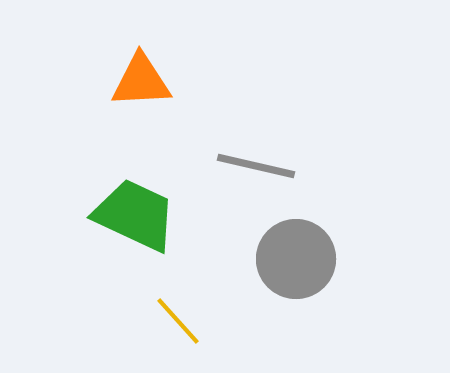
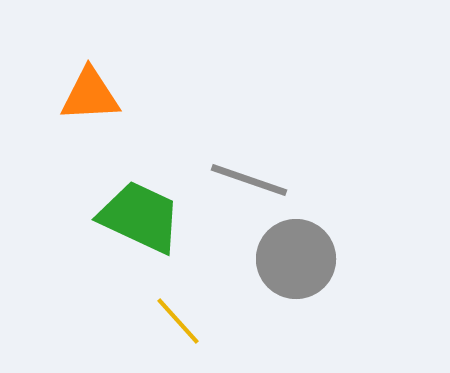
orange triangle: moved 51 px left, 14 px down
gray line: moved 7 px left, 14 px down; rotated 6 degrees clockwise
green trapezoid: moved 5 px right, 2 px down
